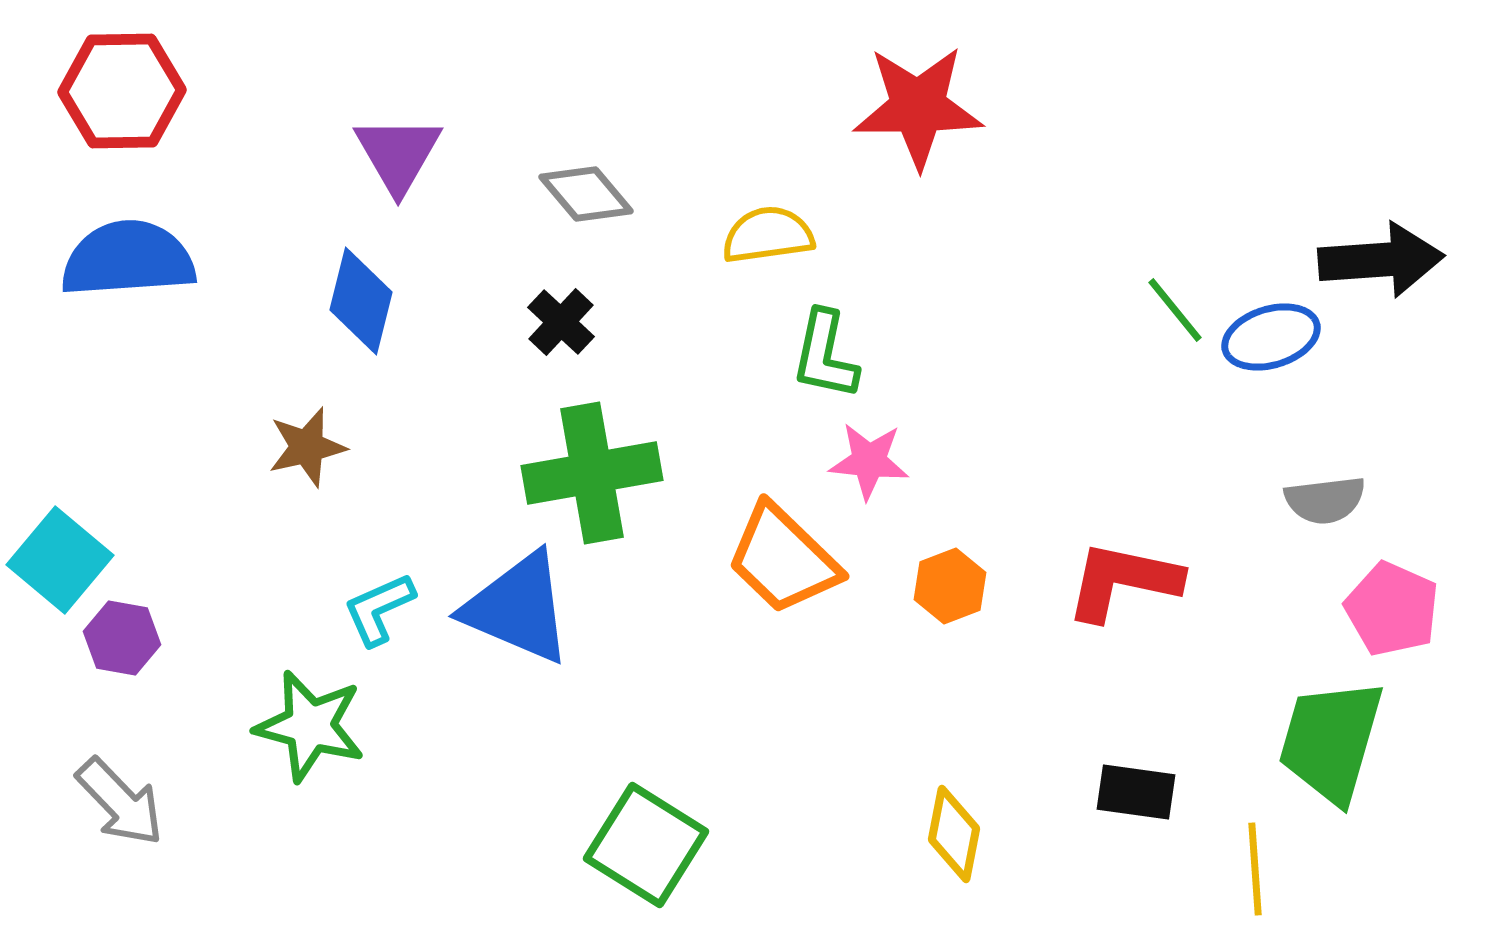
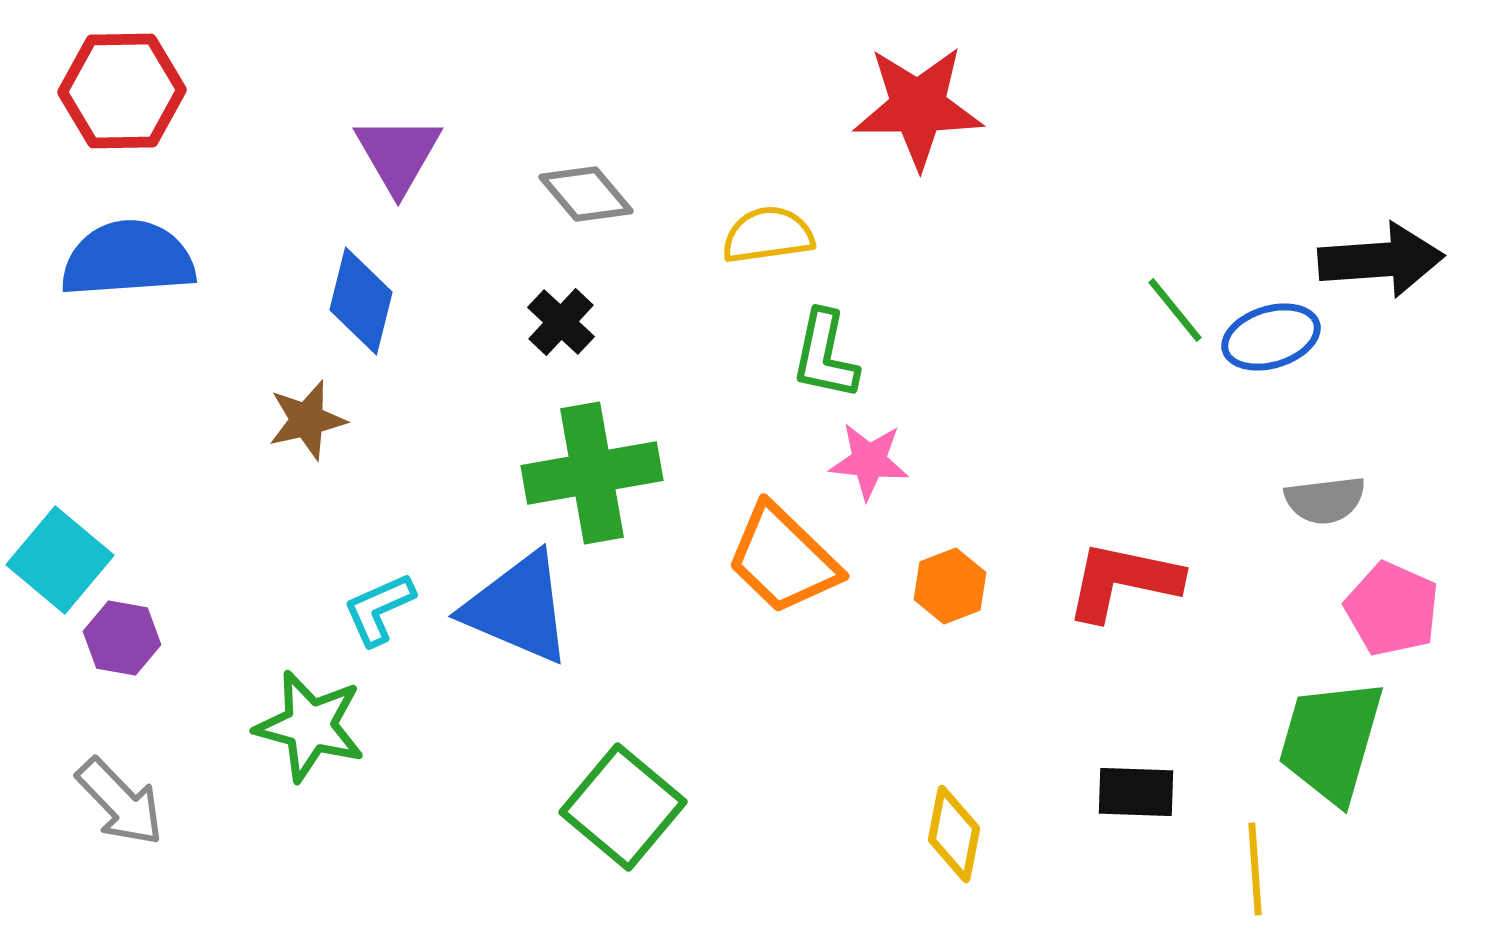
brown star: moved 27 px up
black rectangle: rotated 6 degrees counterclockwise
green square: moved 23 px left, 38 px up; rotated 8 degrees clockwise
